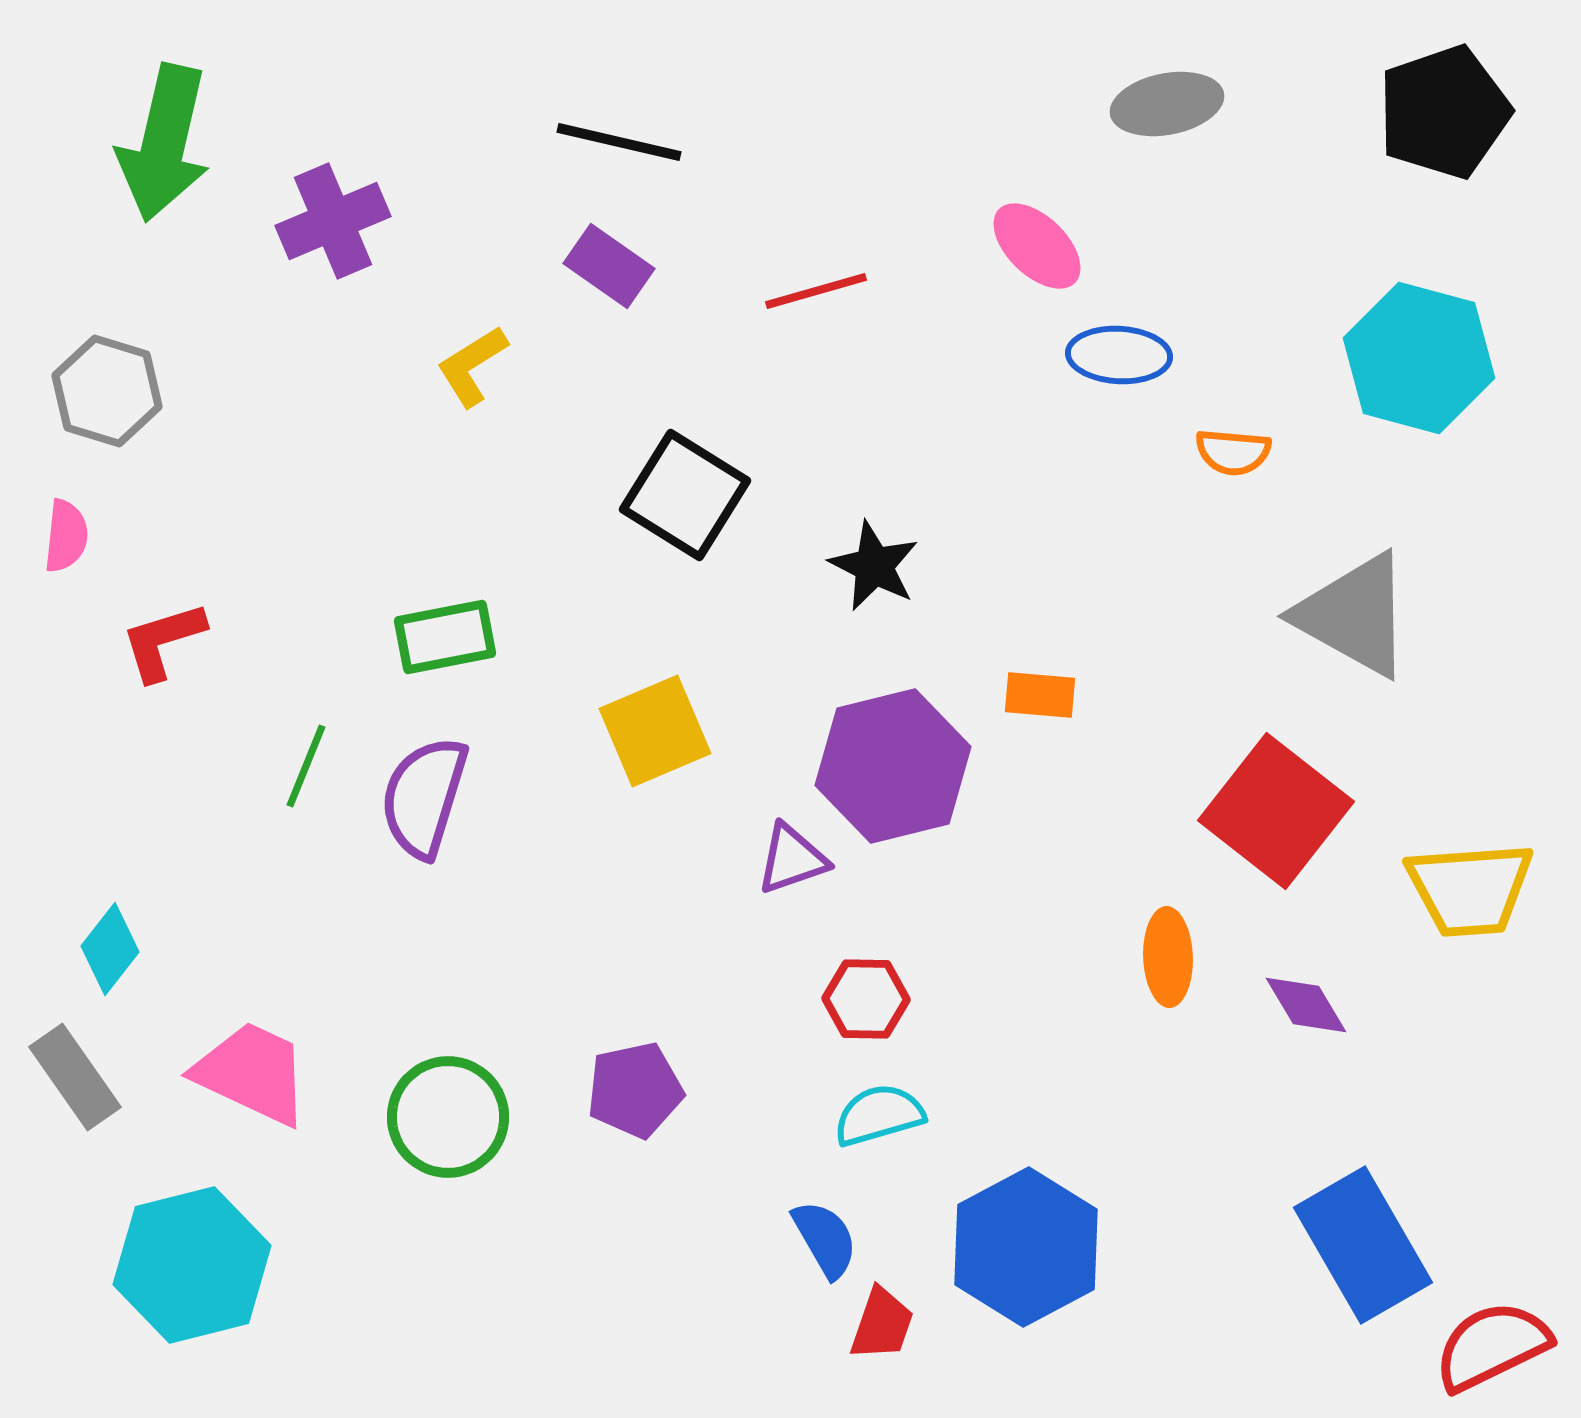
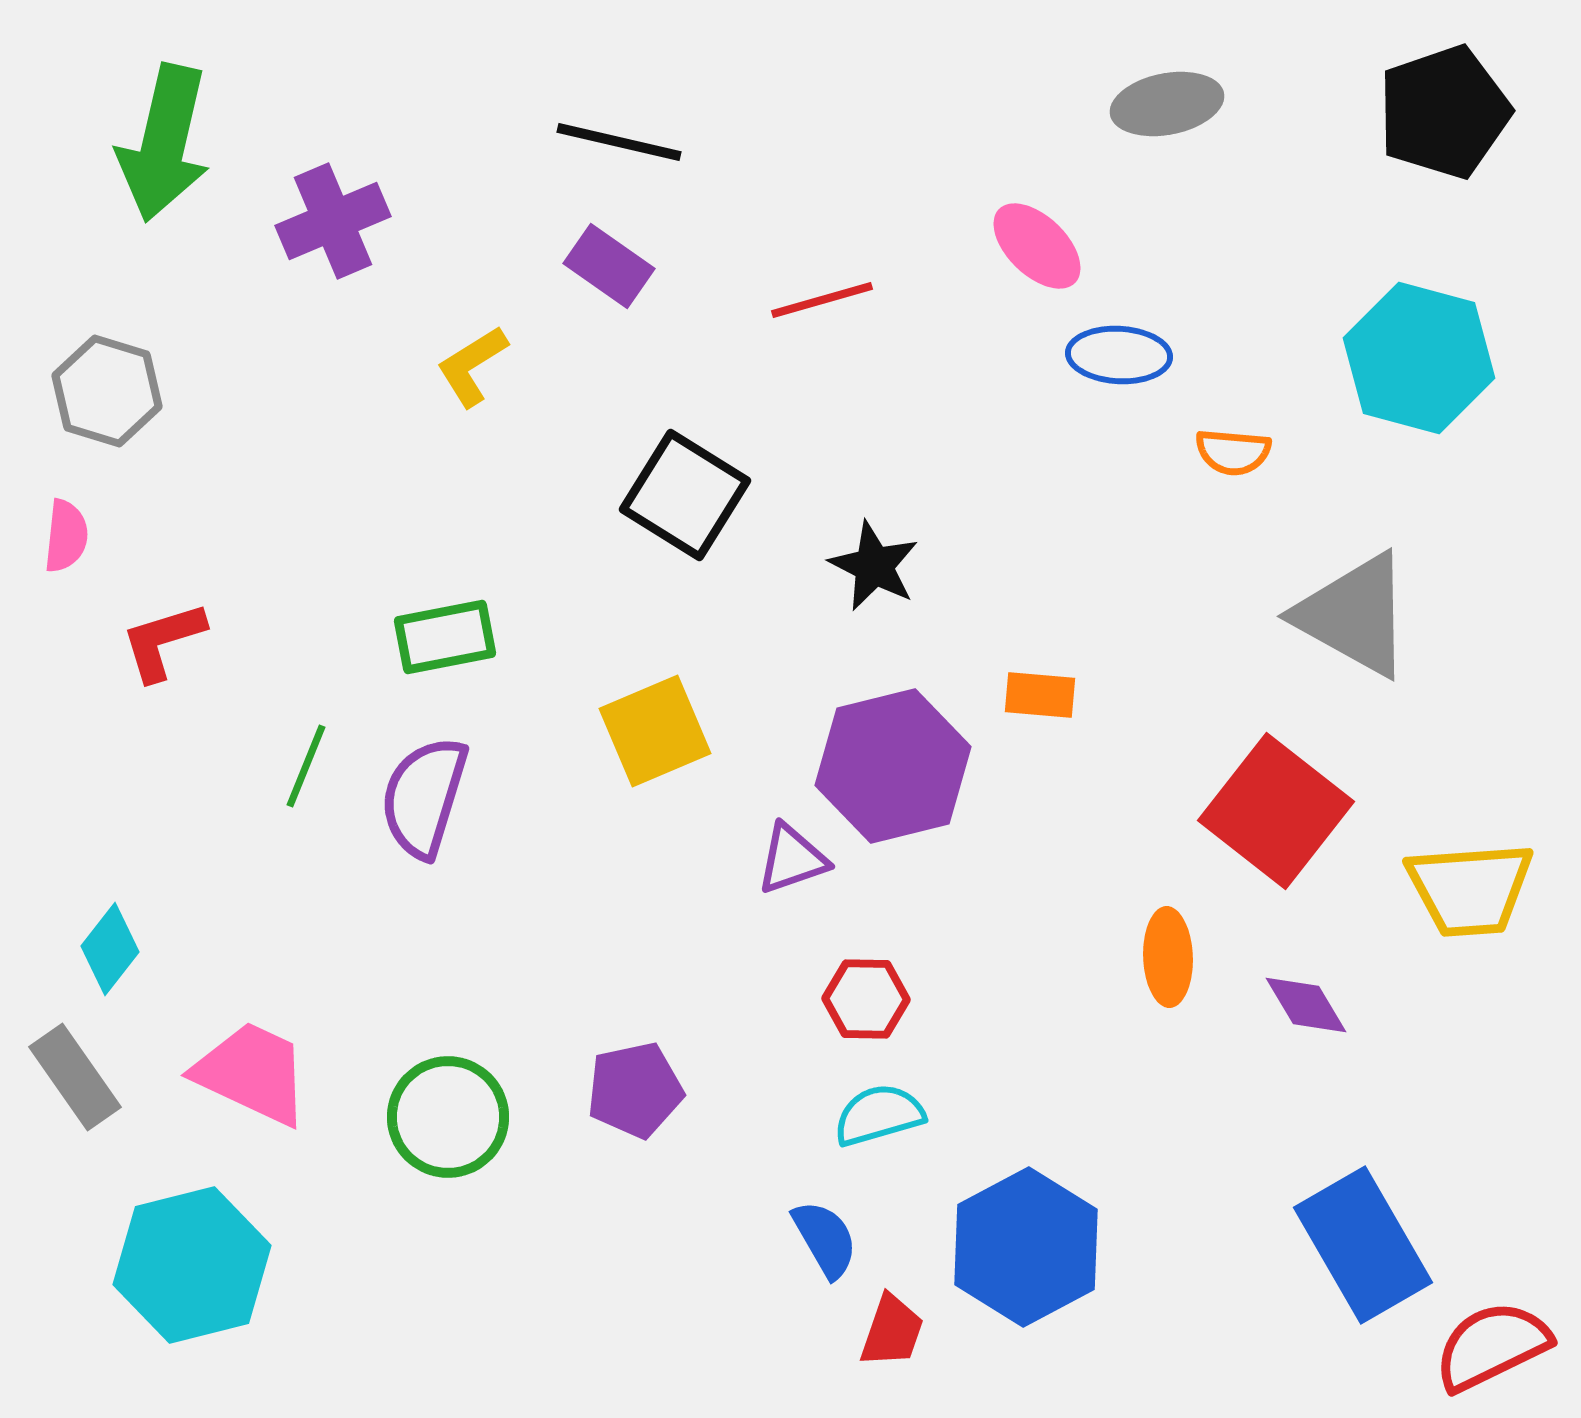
red line at (816, 291): moved 6 px right, 9 px down
red trapezoid at (882, 1324): moved 10 px right, 7 px down
